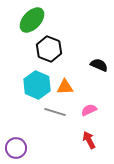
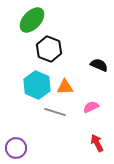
pink semicircle: moved 2 px right, 3 px up
red arrow: moved 8 px right, 3 px down
